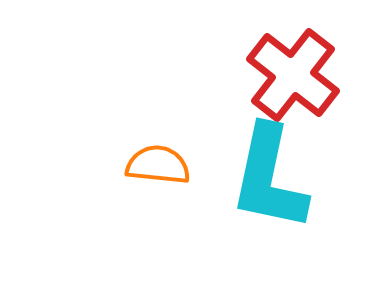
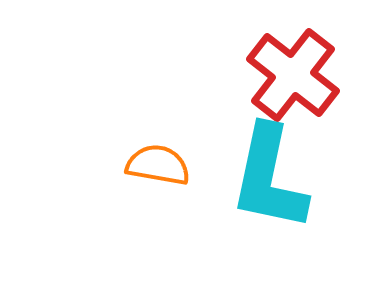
orange semicircle: rotated 4 degrees clockwise
